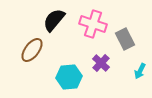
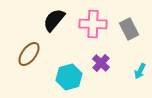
pink cross: rotated 16 degrees counterclockwise
gray rectangle: moved 4 px right, 10 px up
brown ellipse: moved 3 px left, 4 px down
cyan hexagon: rotated 10 degrees counterclockwise
